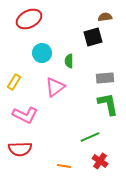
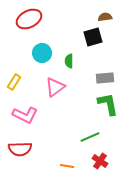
orange line: moved 3 px right
